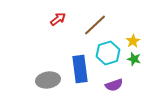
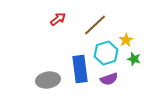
yellow star: moved 7 px left, 1 px up
cyan hexagon: moved 2 px left
purple semicircle: moved 5 px left, 6 px up
